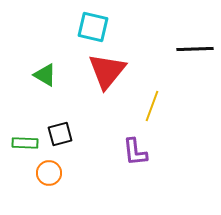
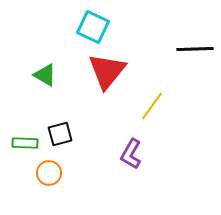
cyan square: rotated 12 degrees clockwise
yellow line: rotated 16 degrees clockwise
purple L-shape: moved 4 px left, 2 px down; rotated 36 degrees clockwise
